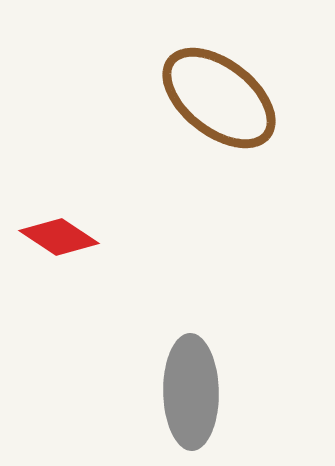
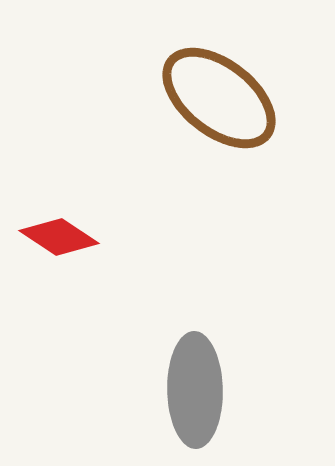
gray ellipse: moved 4 px right, 2 px up
